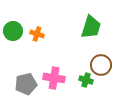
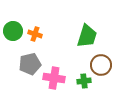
green trapezoid: moved 4 px left, 9 px down
orange cross: moved 2 px left
green cross: moved 2 px left, 1 px down; rotated 24 degrees counterclockwise
gray pentagon: moved 4 px right, 20 px up
